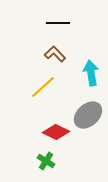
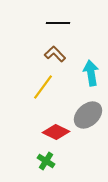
yellow line: rotated 12 degrees counterclockwise
